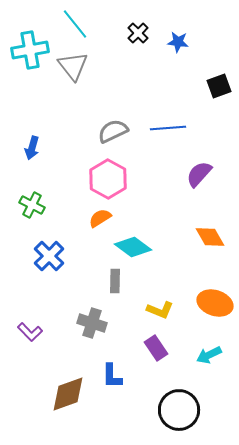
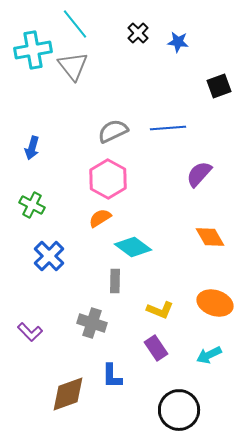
cyan cross: moved 3 px right
